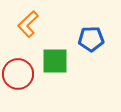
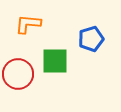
orange L-shape: rotated 48 degrees clockwise
blue pentagon: rotated 15 degrees counterclockwise
